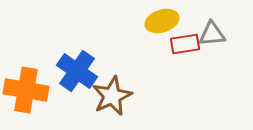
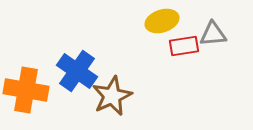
gray triangle: moved 1 px right
red rectangle: moved 1 px left, 2 px down
